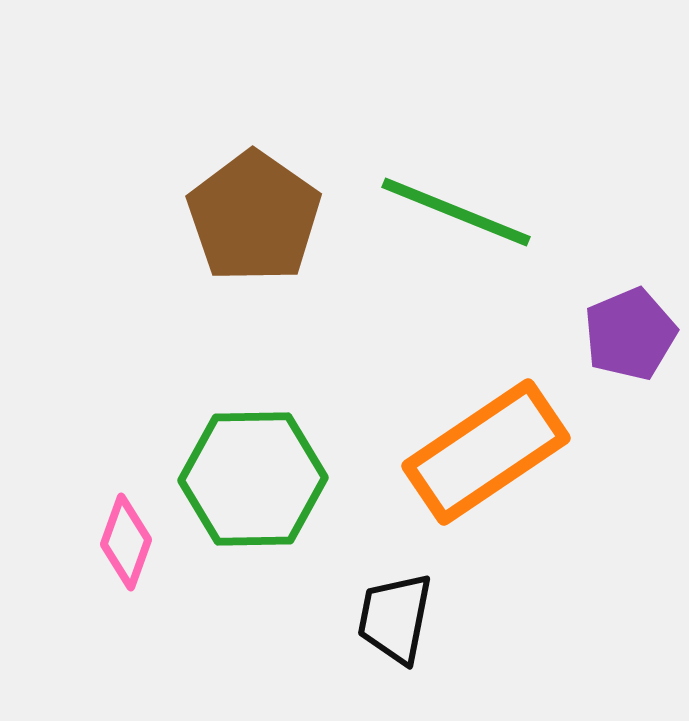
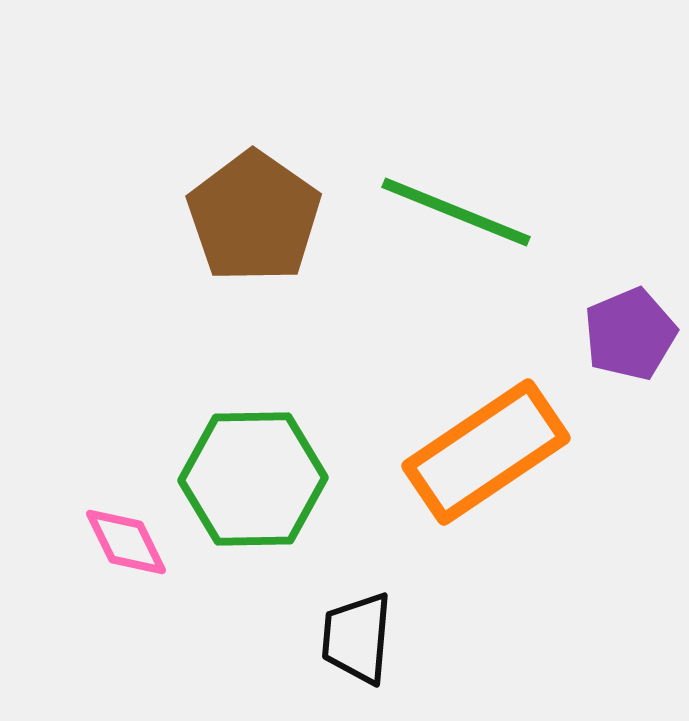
pink diamond: rotated 46 degrees counterclockwise
black trapezoid: moved 38 px left, 20 px down; rotated 6 degrees counterclockwise
